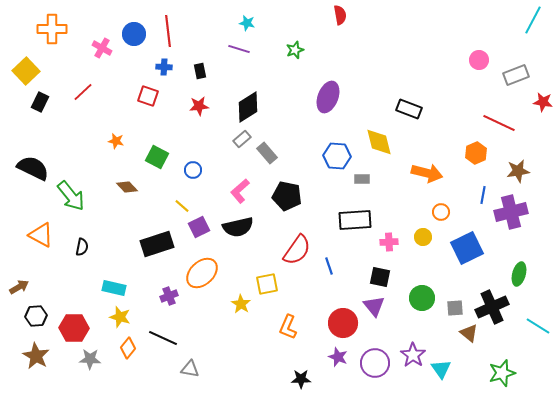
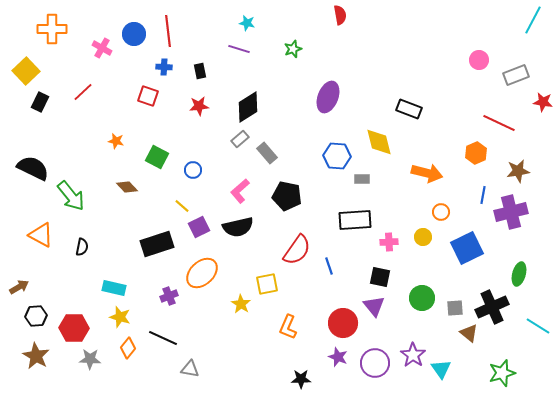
green star at (295, 50): moved 2 px left, 1 px up
gray rectangle at (242, 139): moved 2 px left
